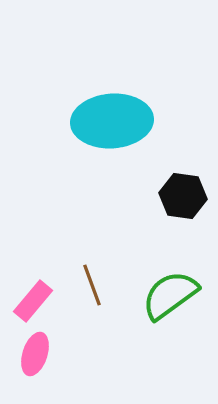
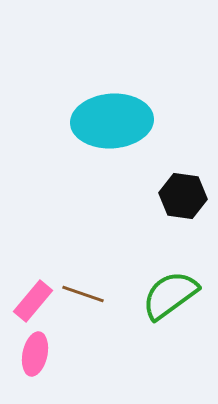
brown line: moved 9 px left, 9 px down; rotated 51 degrees counterclockwise
pink ellipse: rotated 6 degrees counterclockwise
